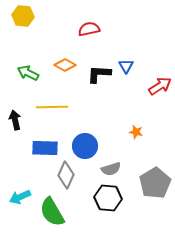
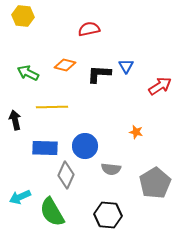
orange diamond: rotated 15 degrees counterclockwise
gray semicircle: rotated 24 degrees clockwise
black hexagon: moved 17 px down
